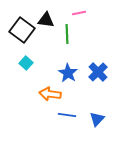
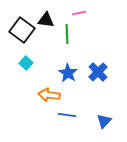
orange arrow: moved 1 px left, 1 px down
blue triangle: moved 7 px right, 2 px down
